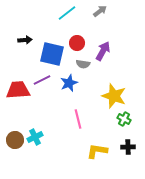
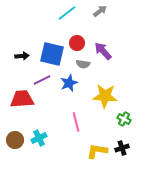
black arrow: moved 3 px left, 16 px down
purple arrow: rotated 72 degrees counterclockwise
red trapezoid: moved 4 px right, 9 px down
yellow star: moved 9 px left; rotated 15 degrees counterclockwise
pink line: moved 2 px left, 3 px down
cyan cross: moved 4 px right, 1 px down
black cross: moved 6 px left, 1 px down; rotated 16 degrees counterclockwise
